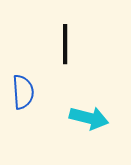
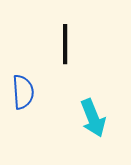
cyan arrow: moved 4 px right; rotated 54 degrees clockwise
